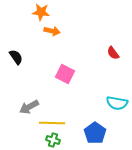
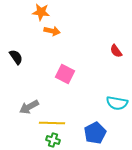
red semicircle: moved 3 px right, 2 px up
blue pentagon: rotated 10 degrees clockwise
